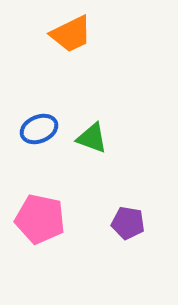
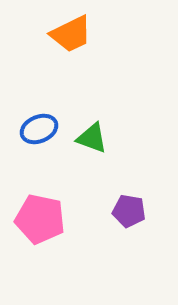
purple pentagon: moved 1 px right, 12 px up
